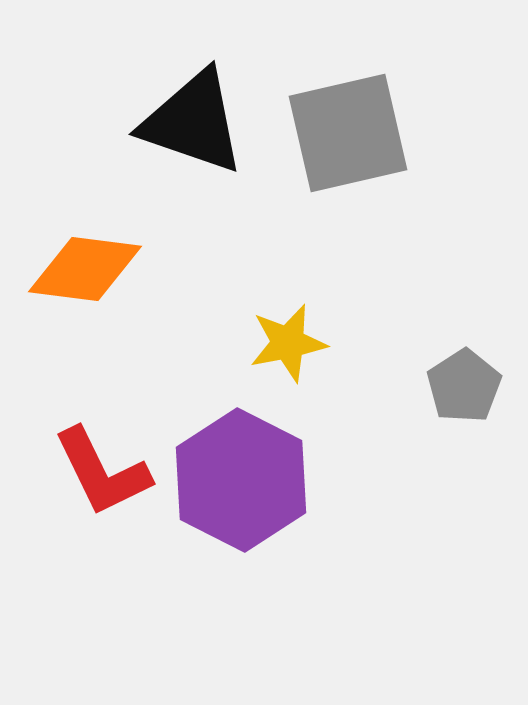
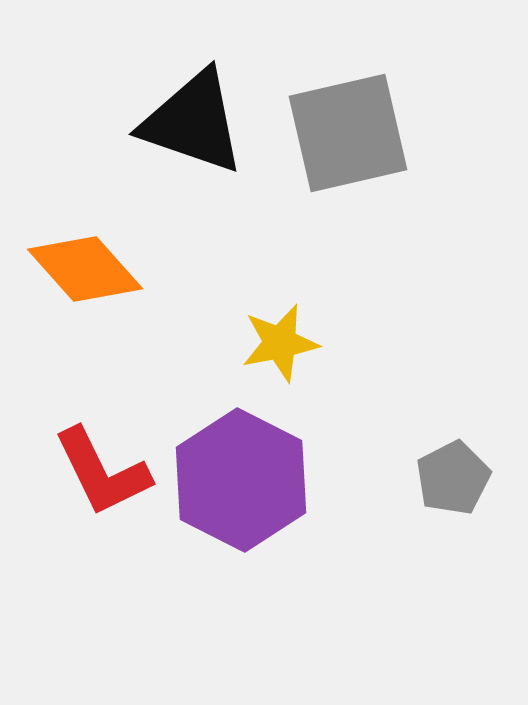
orange diamond: rotated 41 degrees clockwise
yellow star: moved 8 px left
gray pentagon: moved 11 px left, 92 px down; rotated 6 degrees clockwise
